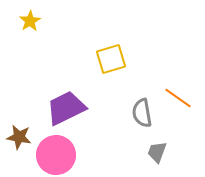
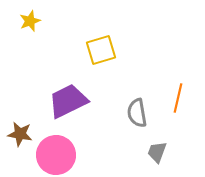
yellow star: rotated 10 degrees clockwise
yellow square: moved 10 px left, 9 px up
orange line: rotated 68 degrees clockwise
purple trapezoid: moved 2 px right, 7 px up
gray semicircle: moved 5 px left
brown star: moved 1 px right, 3 px up
